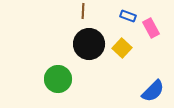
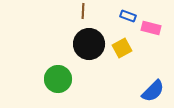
pink rectangle: rotated 48 degrees counterclockwise
yellow square: rotated 18 degrees clockwise
